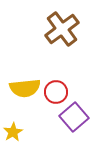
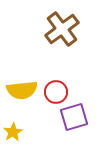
yellow semicircle: moved 3 px left, 2 px down
purple square: rotated 24 degrees clockwise
